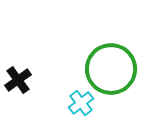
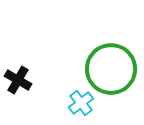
black cross: rotated 24 degrees counterclockwise
